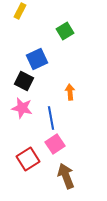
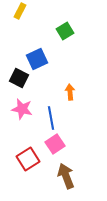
black square: moved 5 px left, 3 px up
pink star: moved 1 px down
